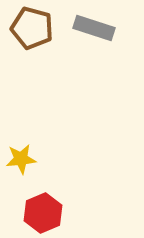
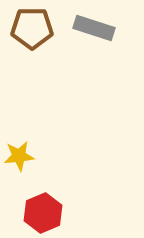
brown pentagon: rotated 15 degrees counterclockwise
yellow star: moved 2 px left, 3 px up
